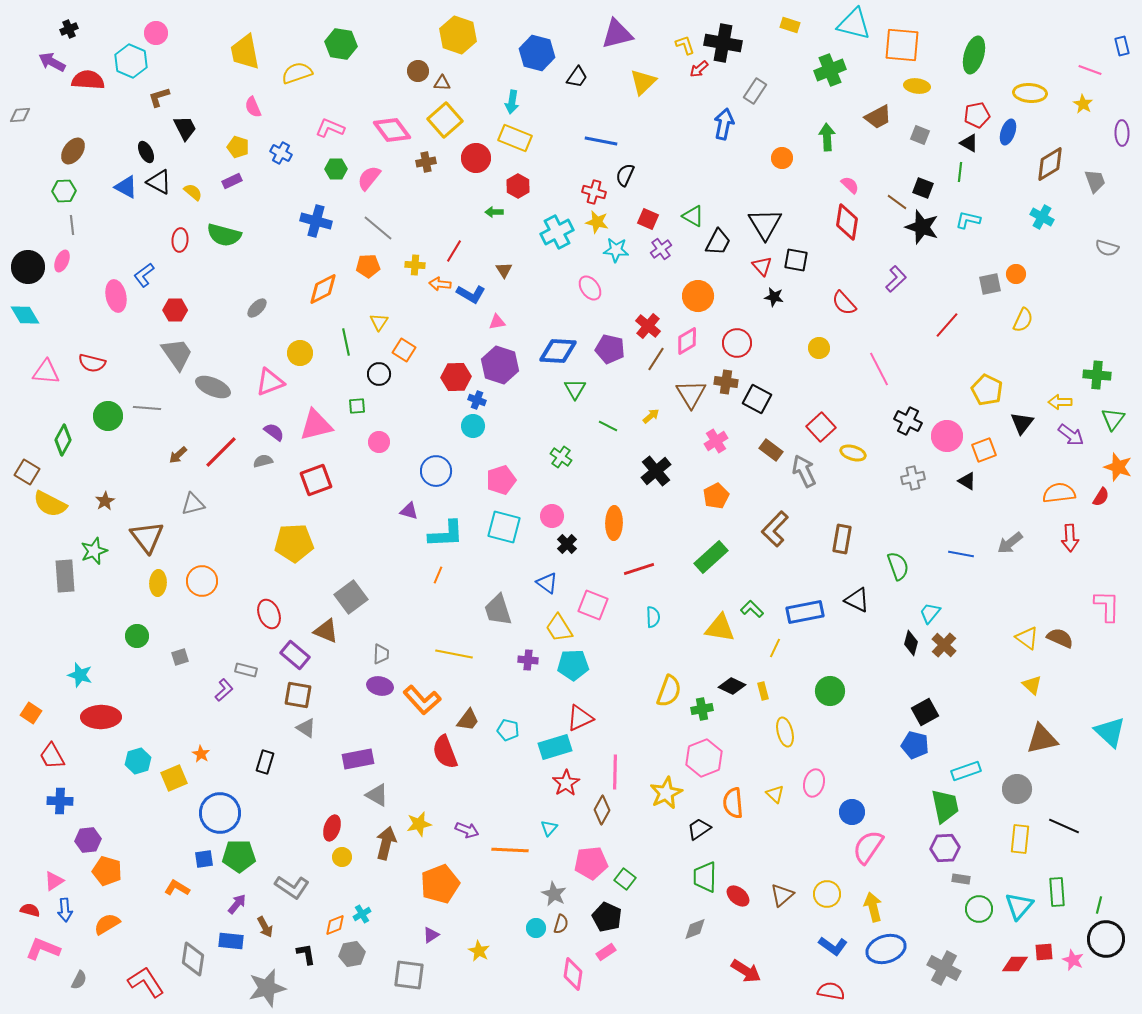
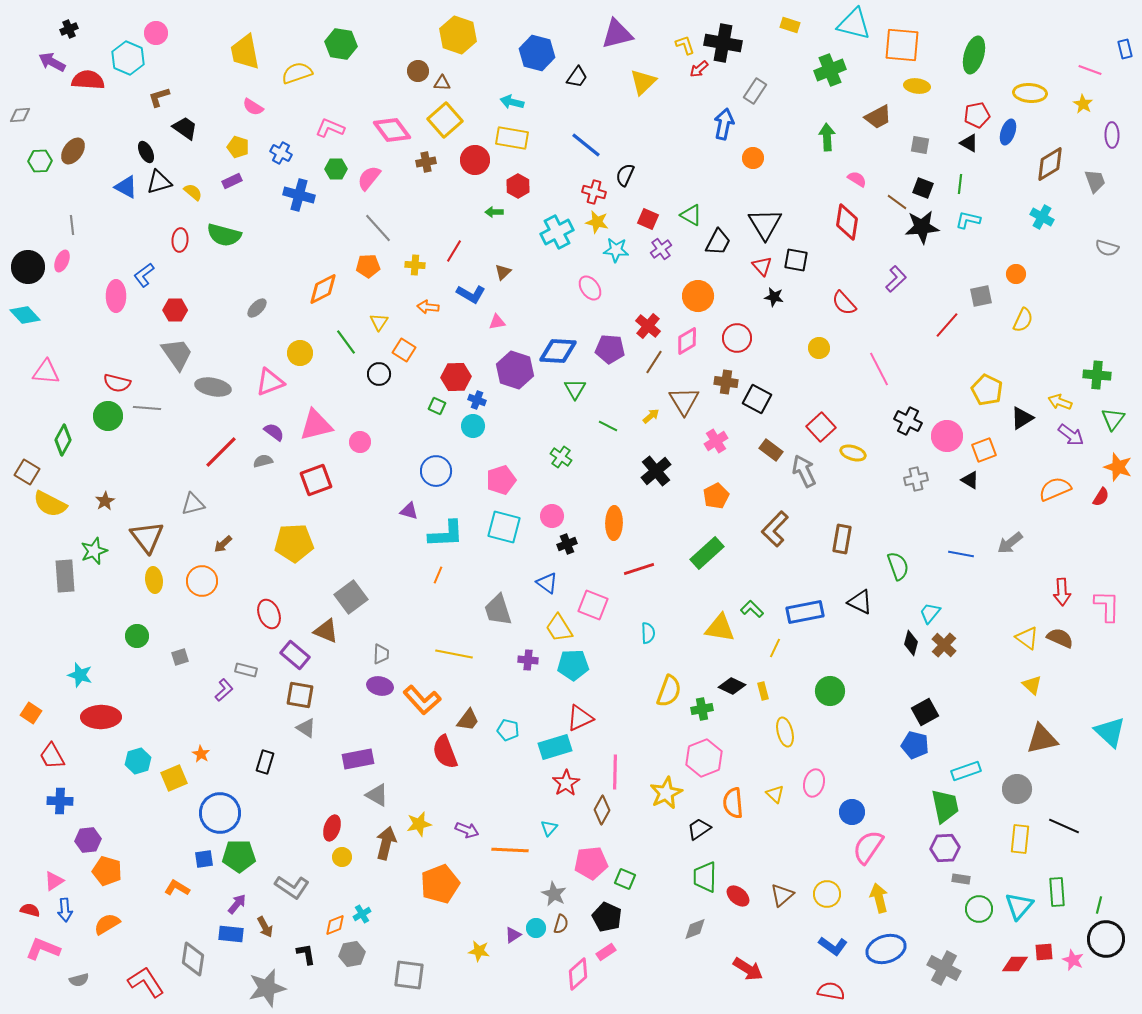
blue rectangle at (1122, 46): moved 3 px right, 3 px down
cyan hexagon at (131, 61): moved 3 px left, 3 px up
cyan arrow at (512, 102): rotated 95 degrees clockwise
pink semicircle at (253, 107): rotated 35 degrees counterclockwise
black trapezoid at (185, 128): rotated 28 degrees counterclockwise
purple ellipse at (1122, 133): moved 10 px left, 2 px down
gray square at (920, 135): moved 10 px down; rotated 12 degrees counterclockwise
yellow rectangle at (515, 138): moved 3 px left; rotated 12 degrees counterclockwise
blue line at (601, 141): moved 15 px left, 4 px down; rotated 28 degrees clockwise
red circle at (476, 158): moved 1 px left, 2 px down
orange circle at (782, 158): moved 29 px left
green line at (960, 172): moved 12 px down
black triangle at (159, 182): rotated 44 degrees counterclockwise
pink semicircle at (850, 185): moved 7 px right, 6 px up; rotated 12 degrees counterclockwise
green hexagon at (64, 191): moved 24 px left, 30 px up
green triangle at (693, 216): moved 2 px left, 1 px up
blue cross at (316, 221): moved 17 px left, 26 px up
black star at (922, 227): rotated 24 degrees counterclockwise
gray line at (378, 228): rotated 8 degrees clockwise
brown triangle at (504, 270): moved 1 px left, 2 px down; rotated 18 degrees clockwise
orange arrow at (440, 284): moved 12 px left, 23 px down
gray square at (990, 284): moved 9 px left, 12 px down
pink ellipse at (116, 296): rotated 12 degrees clockwise
cyan diamond at (25, 315): rotated 12 degrees counterclockwise
green line at (346, 342): rotated 24 degrees counterclockwise
red circle at (737, 343): moved 5 px up
purple pentagon at (610, 349): rotated 8 degrees counterclockwise
brown line at (656, 359): moved 2 px left, 3 px down
red semicircle at (92, 363): moved 25 px right, 20 px down
purple hexagon at (500, 365): moved 15 px right, 5 px down
gray ellipse at (213, 387): rotated 12 degrees counterclockwise
brown triangle at (691, 394): moved 7 px left, 7 px down
yellow arrow at (1060, 402): rotated 20 degrees clockwise
green square at (357, 406): moved 80 px right; rotated 30 degrees clockwise
black triangle at (1022, 423): moved 5 px up; rotated 20 degrees clockwise
pink circle at (379, 442): moved 19 px left
brown arrow at (178, 455): moved 45 px right, 89 px down
gray cross at (913, 478): moved 3 px right, 1 px down
black triangle at (967, 481): moved 3 px right, 1 px up
orange semicircle at (1059, 493): moved 4 px left, 4 px up; rotated 16 degrees counterclockwise
red arrow at (1070, 538): moved 8 px left, 54 px down
black cross at (567, 544): rotated 24 degrees clockwise
green rectangle at (711, 557): moved 4 px left, 4 px up
yellow ellipse at (158, 583): moved 4 px left, 3 px up; rotated 10 degrees counterclockwise
black triangle at (857, 600): moved 3 px right, 2 px down
cyan semicircle at (653, 617): moved 5 px left, 16 px down
brown square at (298, 695): moved 2 px right
green square at (625, 879): rotated 15 degrees counterclockwise
yellow arrow at (873, 907): moved 6 px right, 9 px up
purple triangle at (431, 935): moved 82 px right
blue rectangle at (231, 941): moved 7 px up
yellow star at (479, 951): rotated 20 degrees counterclockwise
red arrow at (746, 971): moved 2 px right, 2 px up
pink diamond at (573, 974): moved 5 px right; rotated 40 degrees clockwise
gray semicircle at (79, 980): rotated 48 degrees clockwise
